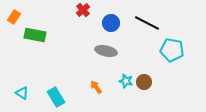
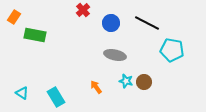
gray ellipse: moved 9 px right, 4 px down
